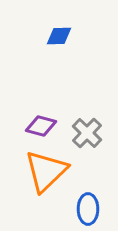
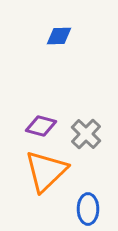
gray cross: moved 1 px left, 1 px down
